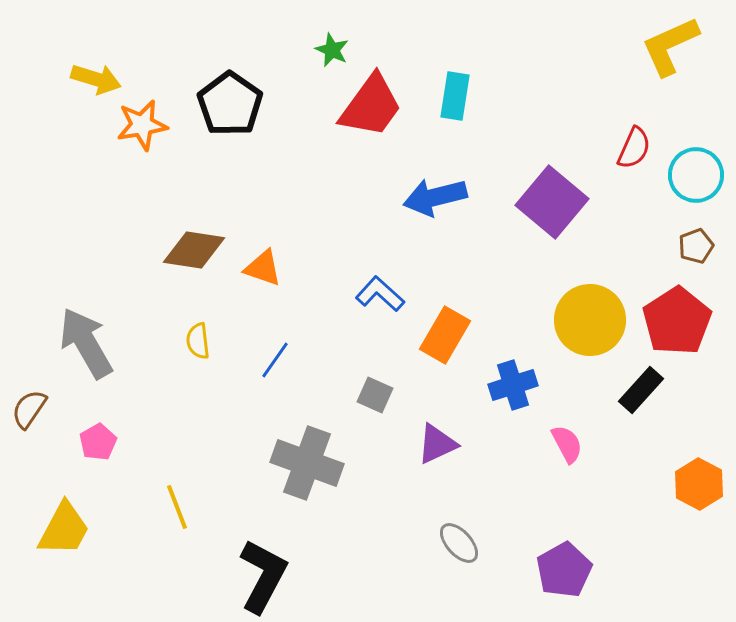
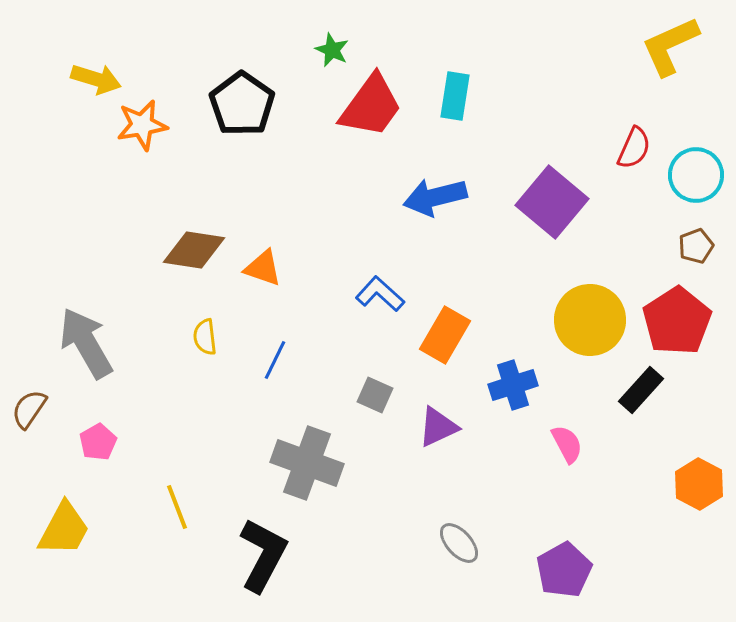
black pentagon: moved 12 px right
yellow semicircle: moved 7 px right, 4 px up
blue line: rotated 9 degrees counterclockwise
purple triangle: moved 1 px right, 17 px up
black L-shape: moved 21 px up
